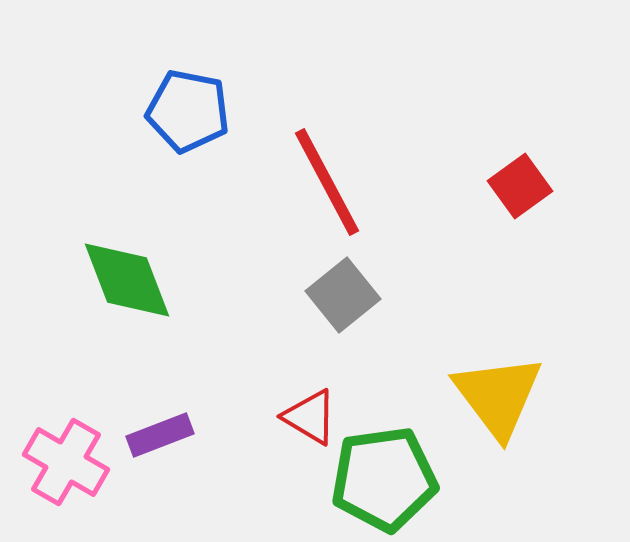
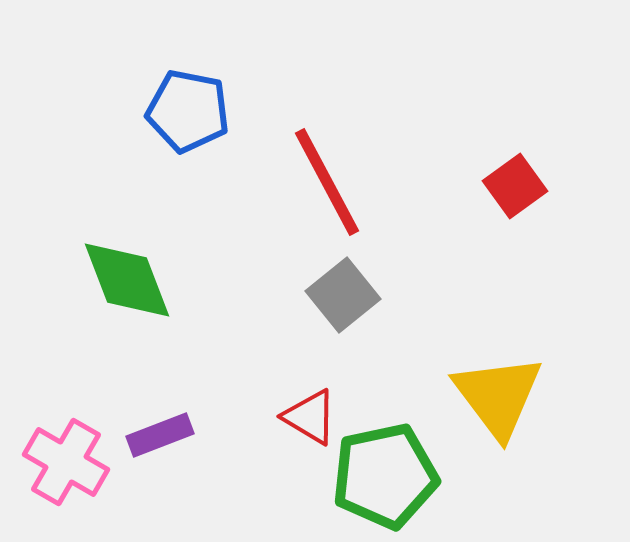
red square: moved 5 px left
green pentagon: moved 1 px right, 3 px up; rotated 4 degrees counterclockwise
